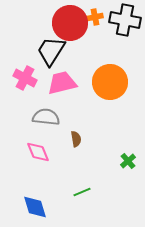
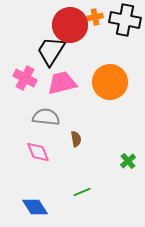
red circle: moved 2 px down
blue diamond: rotated 16 degrees counterclockwise
